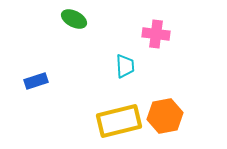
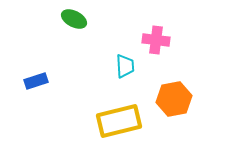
pink cross: moved 6 px down
orange hexagon: moved 9 px right, 17 px up
